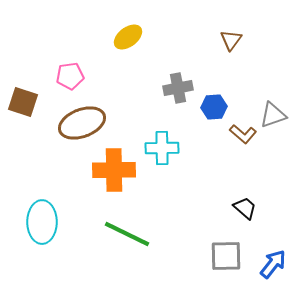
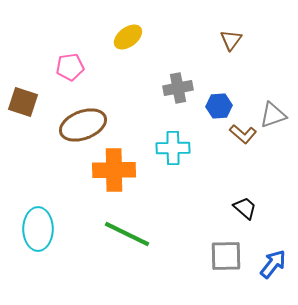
pink pentagon: moved 9 px up
blue hexagon: moved 5 px right, 1 px up
brown ellipse: moved 1 px right, 2 px down
cyan cross: moved 11 px right
cyan ellipse: moved 4 px left, 7 px down
